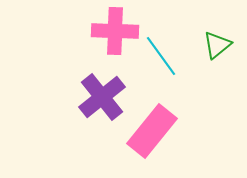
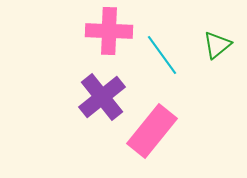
pink cross: moved 6 px left
cyan line: moved 1 px right, 1 px up
